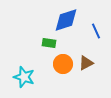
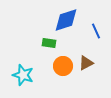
orange circle: moved 2 px down
cyan star: moved 1 px left, 2 px up
